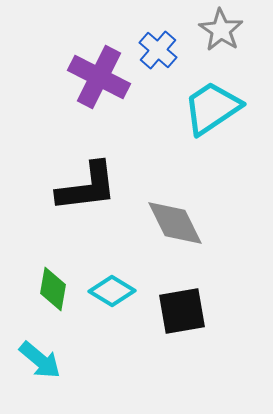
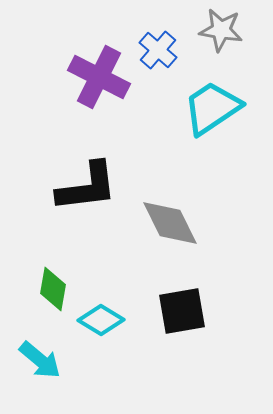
gray star: rotated 24 degrees counterclockwise
gray diamond: moved 5 px left
cyan diamond: moved 11 px left, 29 px down
